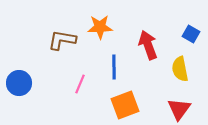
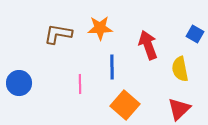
orange star: moved 1 px down
blue square: moved 4 px right
brown L-shape: moved 4 px left, 6 px up
blue line: moved 2 px left
pink line: rotated 24 degrees counterclockwise
orange square: rotated 28 degrees counterclockwise
red triangle: rotated 10 degrees clockwise
